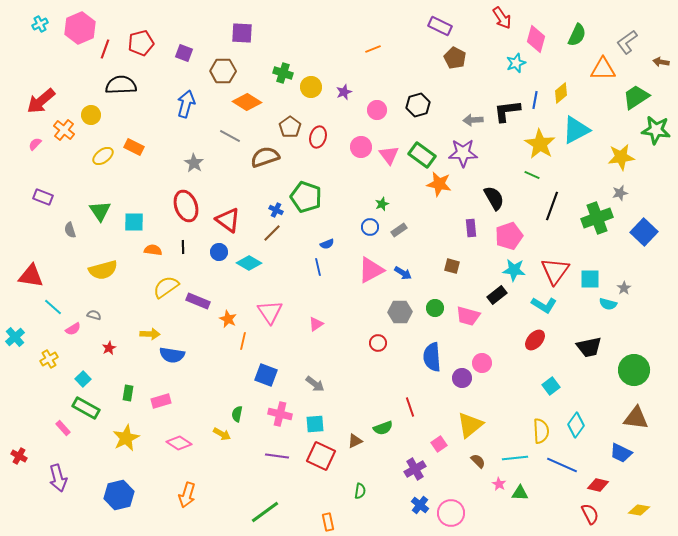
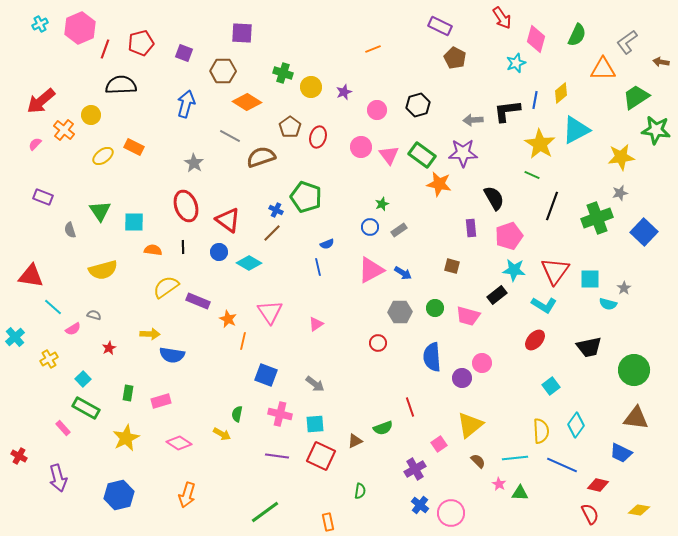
brown semicircle at (265, 157): moved 4 px left
